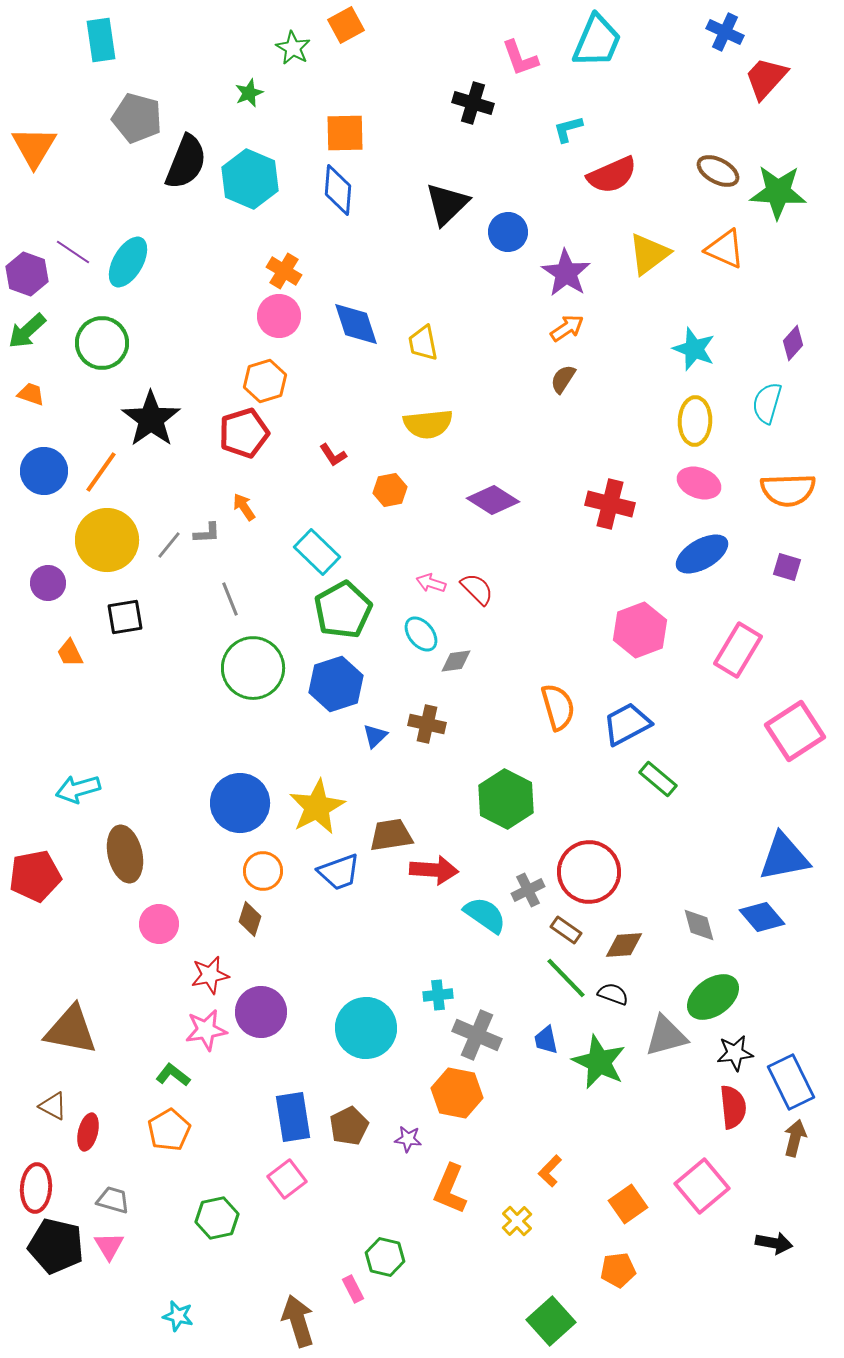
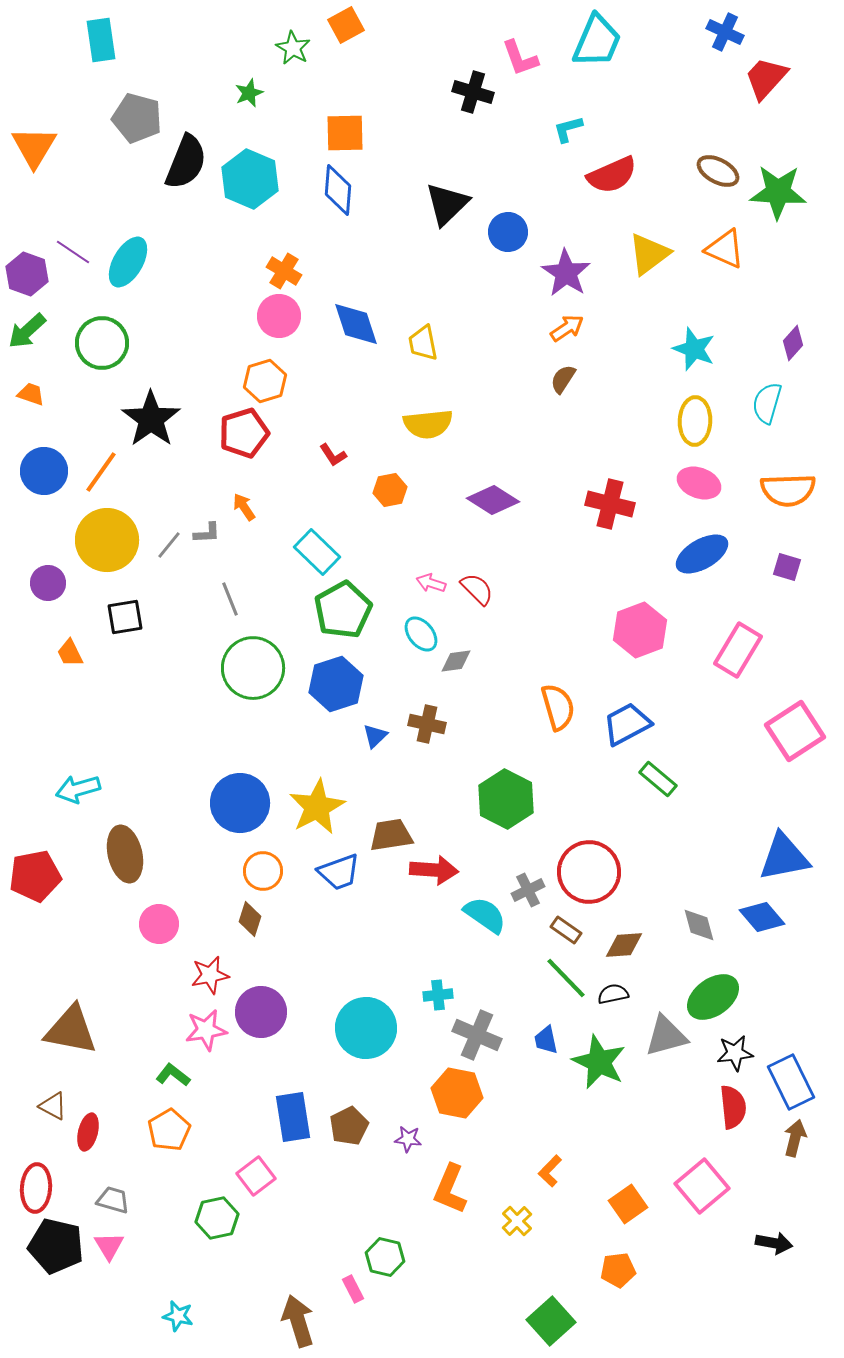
black cross at (473, 103): moved 11 px up
black semicircle at (613, 994): rotated 32 degrees counterclockwise
pink square at (287, 1179): moved 31 px left, 3 px up
